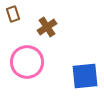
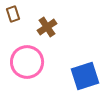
blue square: rotated 12 degrees counterclockwise
